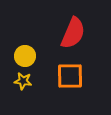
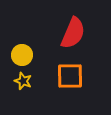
yellow circle: moved 3 px left, 1 px up
yellow star: rotated 12 degrees clockwise
